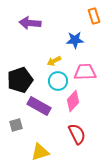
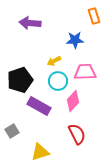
gray square: moved 4 px left, 6 px down; rotated 16 degrees counterclockwise
